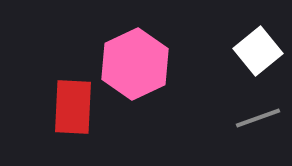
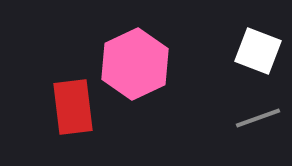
white square: rotated 30 degrees counterclockwise
red rectangle: rotated 10 degrees counterclockwise
